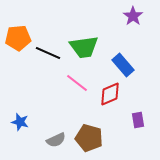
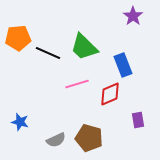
green trapezoid: rotated 52 degrees clockwise
blue rectangle: rotated 20 degrees clockwise
pink line: moved 1 px down; rotated 55 degrees counterclockwise
